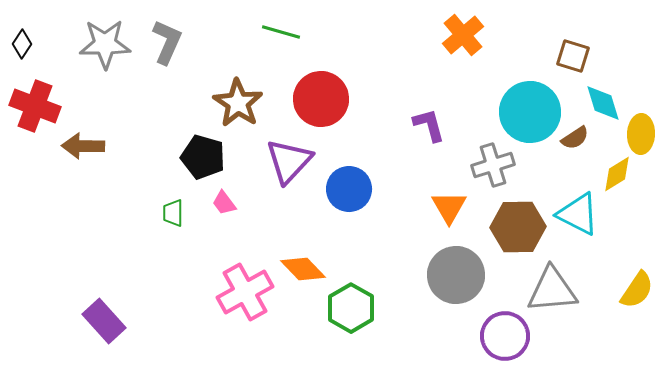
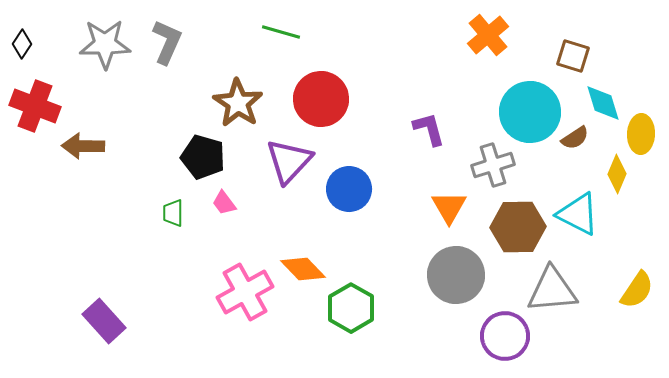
orange cross: moved 25 px right
purple L-shape: moved 4 px down
yellow diamond: rotated 36 degrees counterclockwise
